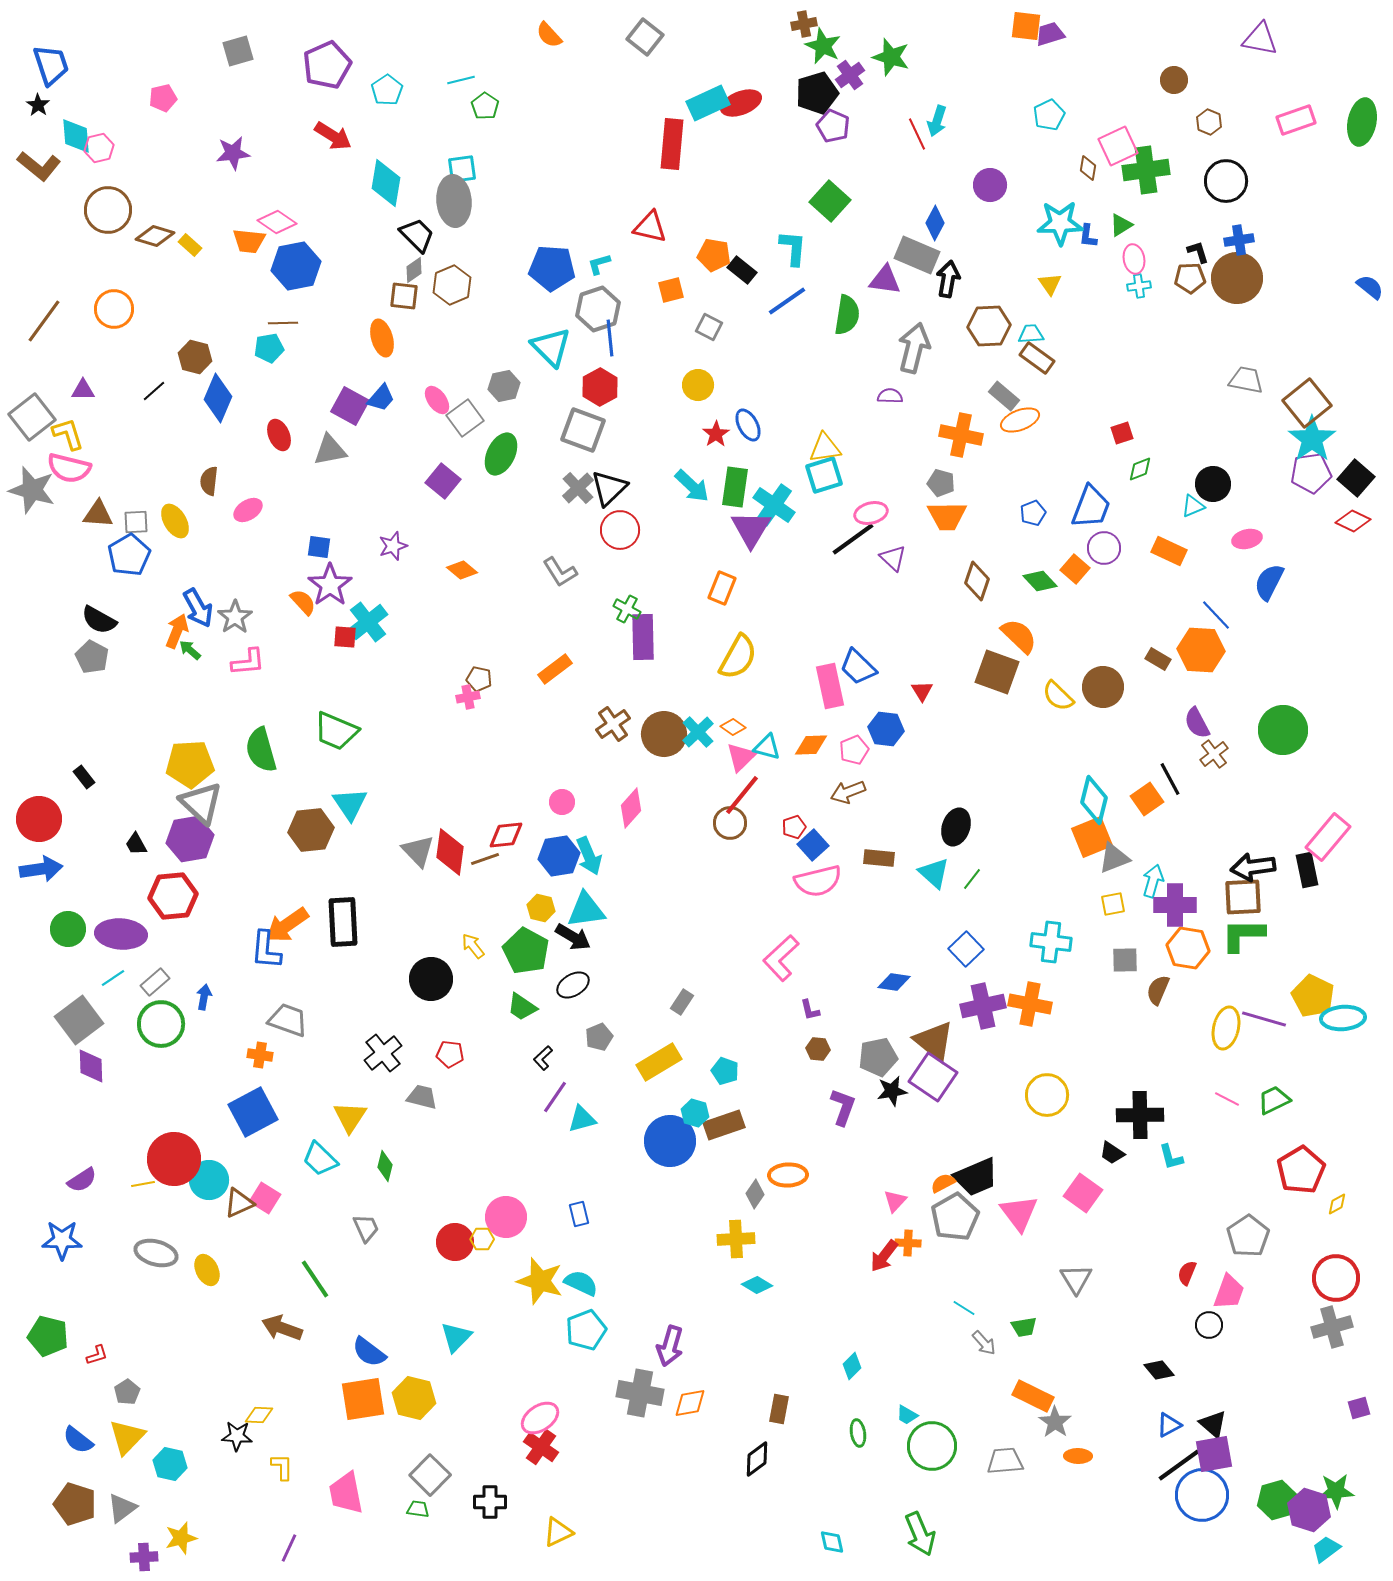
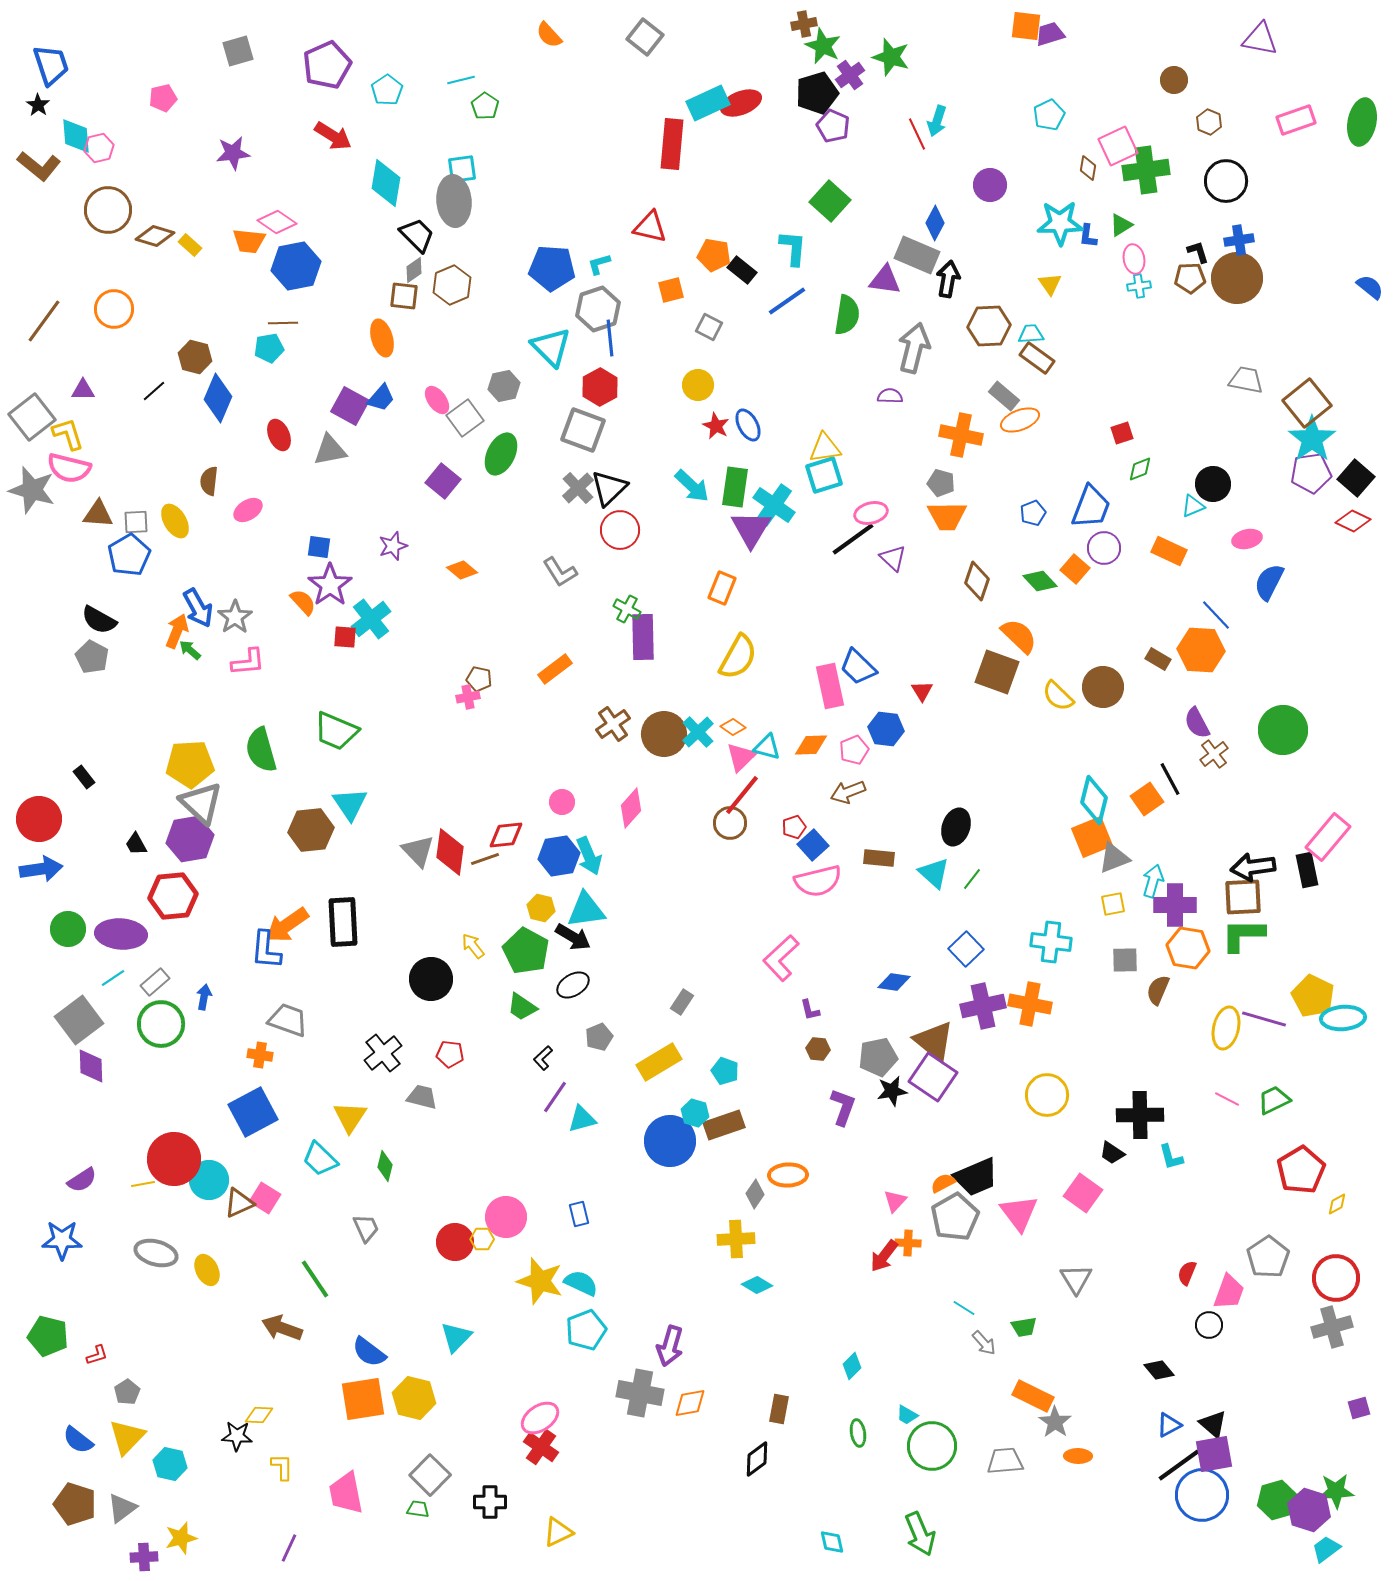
red star at (716, 434): moved 8 px up; rotated 12 degrees counterclockwise
cyan cross at (368, 622): moved 3 px right, 3 px up
gray pentagon at (1248, 1236): moved 20 px right, 21 px down
